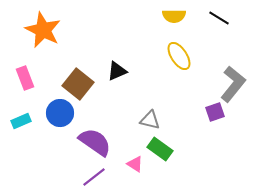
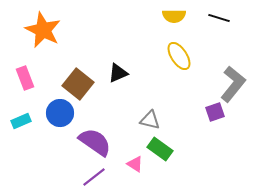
black line: rotated 15 degrees counterclockwise
black triangle: moved 1 px right, 2 px down
